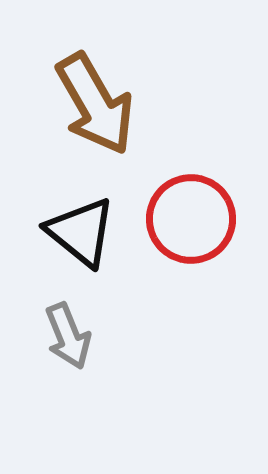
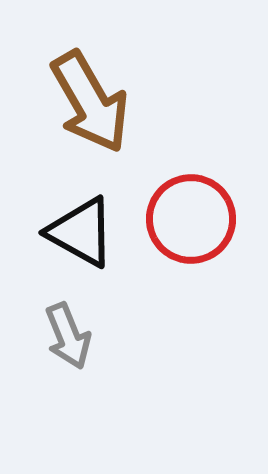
brown arrow: moved 5 px left, 2 px up
black triangle: rotated 10 degrees counterclockwise
